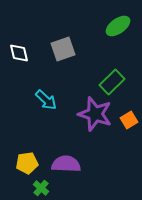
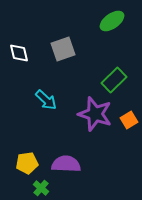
green ellipse: moved 6 px left, 5 px up
green rectangle: moved 2 px right, 2 px up
